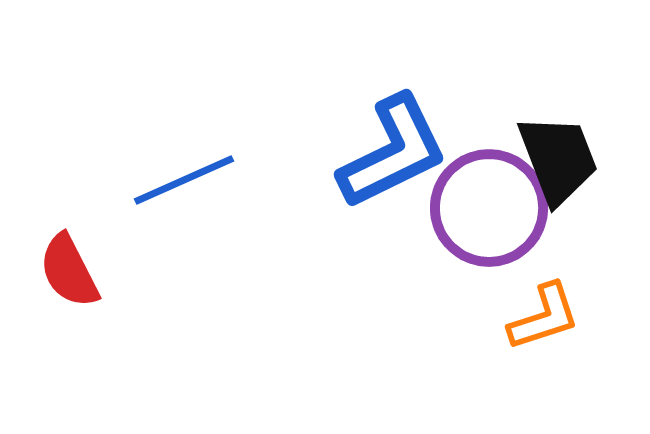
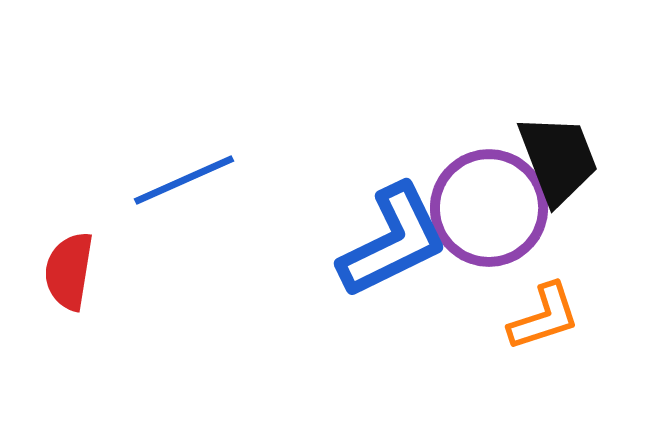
blue L-shape: moved 89 px down
red semicircle: rotated 36 degrees clockwise
